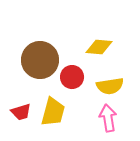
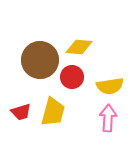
yellow diamond: moved 20 px left
pink arrow: rotated 12 degrees clockwise
